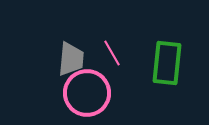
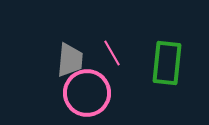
gray trapezoid: moved 1 px left, 1 px down
